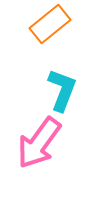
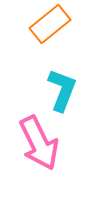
pink arrow: rotated 62 degrees counterclockwise
